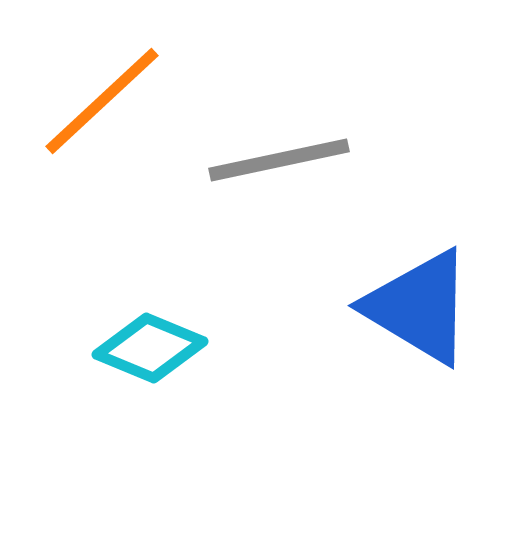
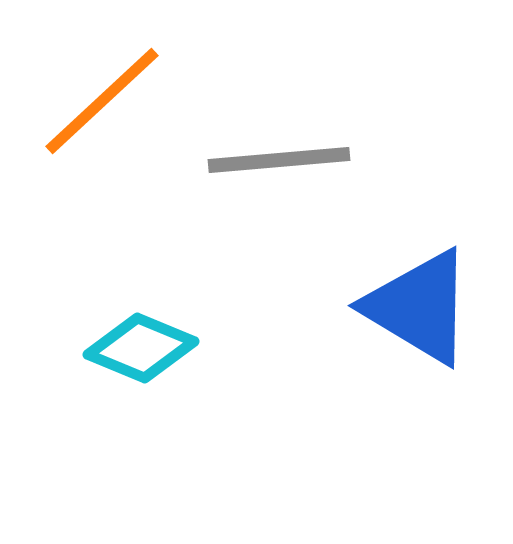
gray line: rotated 7 degrees clockwise
cyan diamond: moved 9 px left
